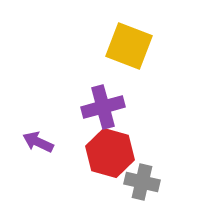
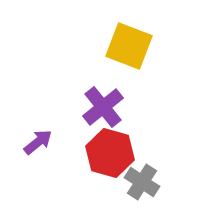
purple cross: rotated 24 degrees counterclockwise
purple arrow: rotated 116 degrees clockwise
gray cross: rotated 20 degrees clockwise
